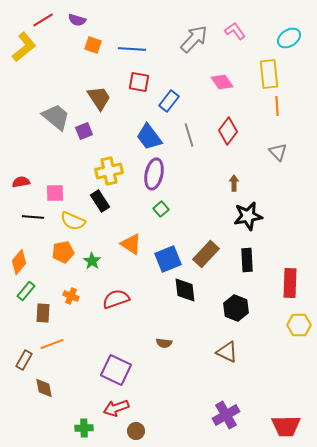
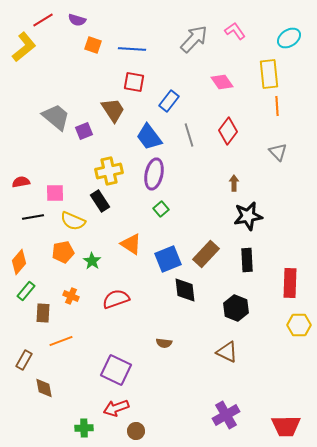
red square at (139, 82): moved 5 px left
brown trapezoid at (99, 98): moved 14 px right, 12 px down
black line at (33, 217): rotated 15 degrees counterclockwise
orange line at (52, 344): moved 9 px right, 3 px up
